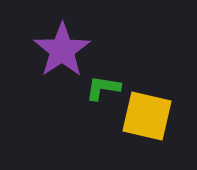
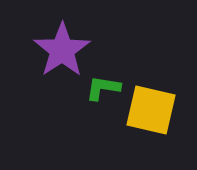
yellow square: moved 4 px right, 6 px up
